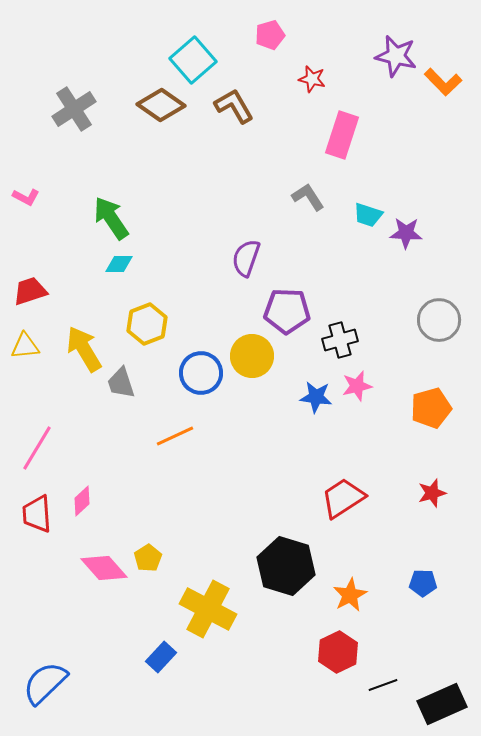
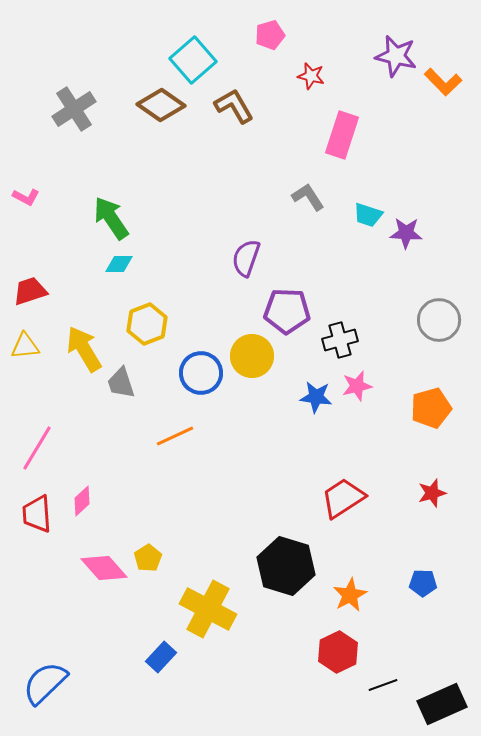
red star at (312, 79): moved 1 px left, 3 px up
